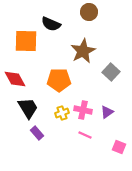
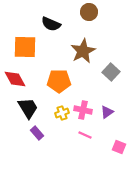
orange square: moved 1 px left, 6 px down
orange pentagon: moved 1 px down
